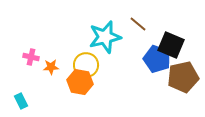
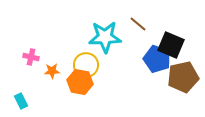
cyan star: rotated 12 degrees clockwise
orange star: moved 1 px right, 4 px down
